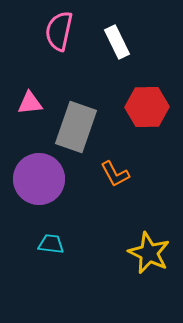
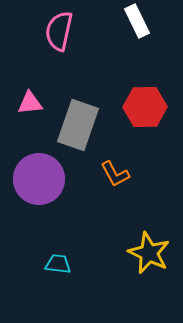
white rectangle: moved 20 px right, 21 px up
red hexagon: moved 2 px left
gray rectangle: moved 2 px right, 2 px up
cyan trapezoid: moved 7 px right, 20 px down
